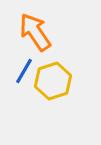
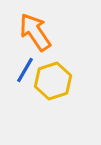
blue line: moved 1 px right, 1 px up
